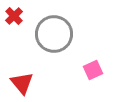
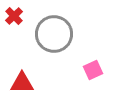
red triangle: rotated 50 degrees counterclockwise
